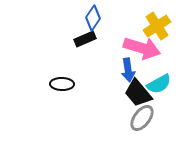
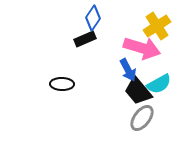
blue arrow: rotated 20 degrees counterclockwise
black trapezoid: moved 2 px up
